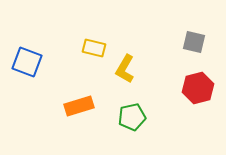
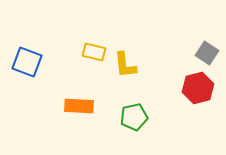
gray square: moved 13 px right, 11 px down; rotated 20 degrees clockwise
yellow rectangle: moved 4 px down
yellow L-shape: moved 4 px up; rotated 36 degrees counterclockwise
orange rectangle: rotated 20 degrees clockwise
green pentagon: moved 2 px right
